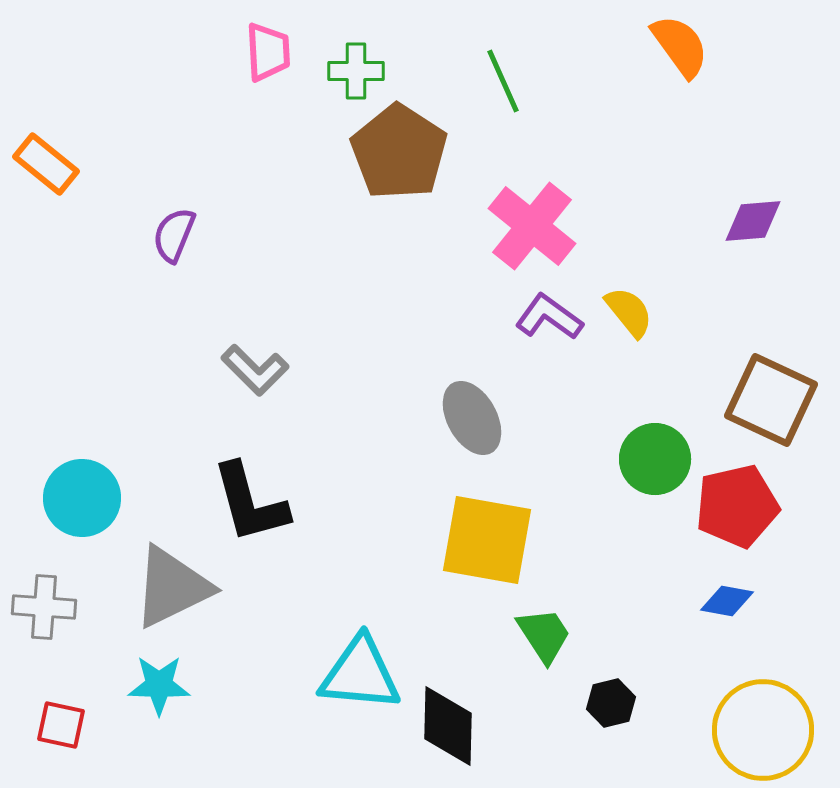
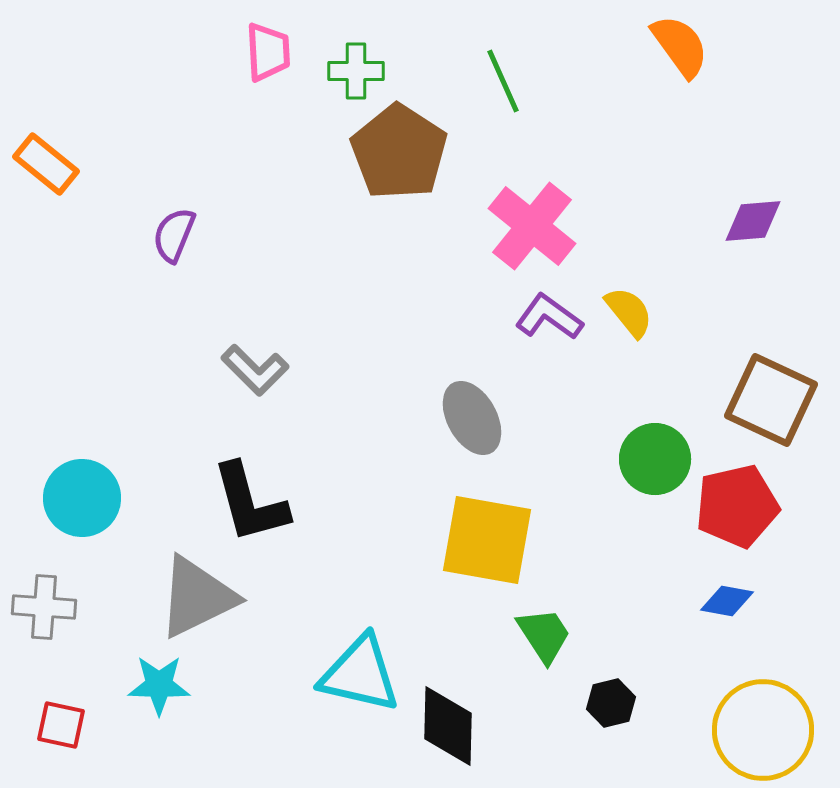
gray triangle: moved 25 px right, 10 px down
cyan triangle: rotated 8 degrees clockwise
